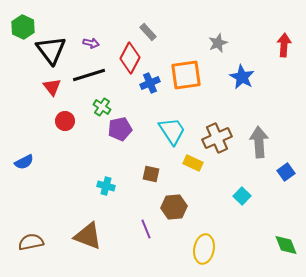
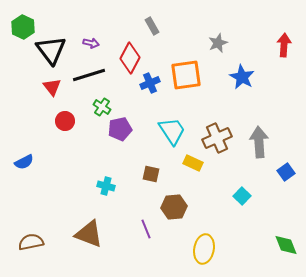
gray rectangle: moved 4 px right, 6 px up; rotated 12 degrees clockwise
brown triangle: moved 1 px right, 2 px up
